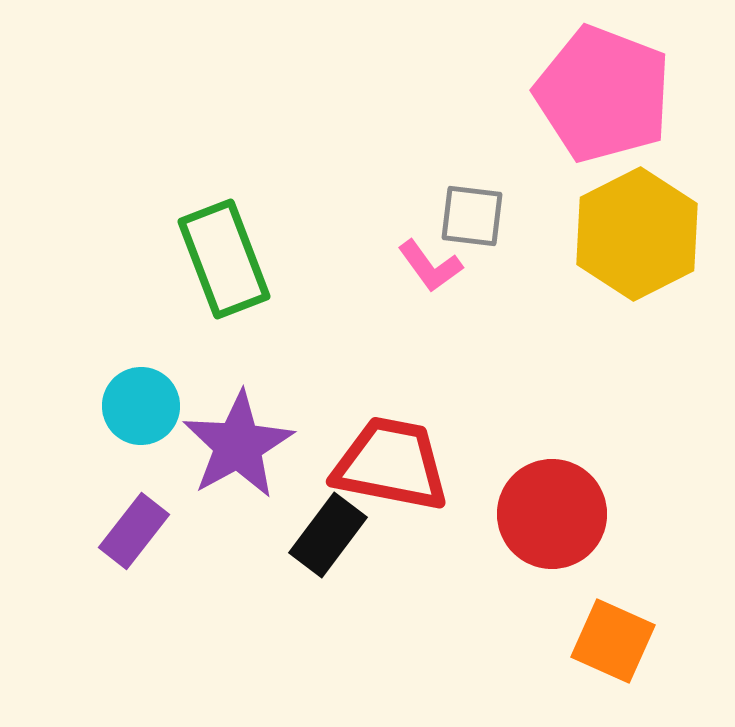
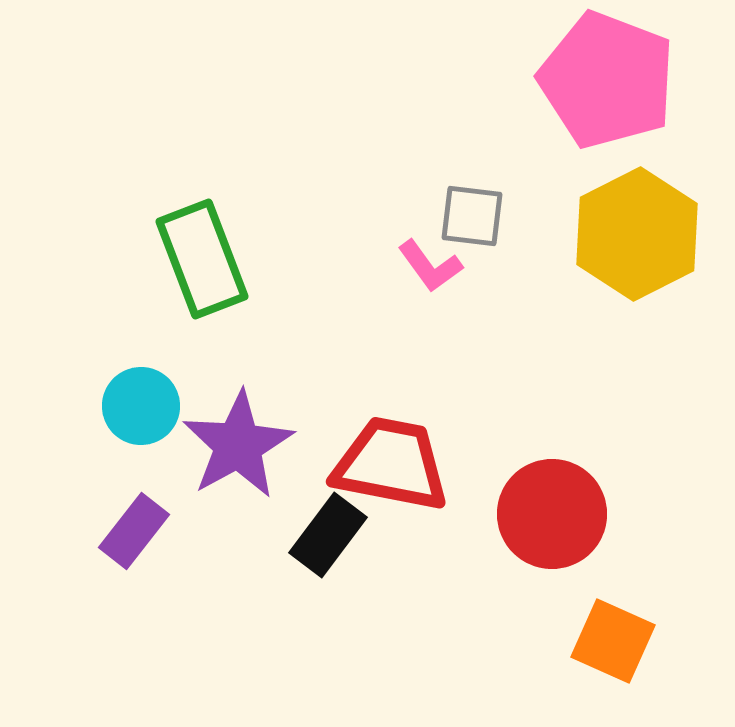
pink pentagon: moved 4 px right, 14 px up
green rectangle: moved 22 px left
